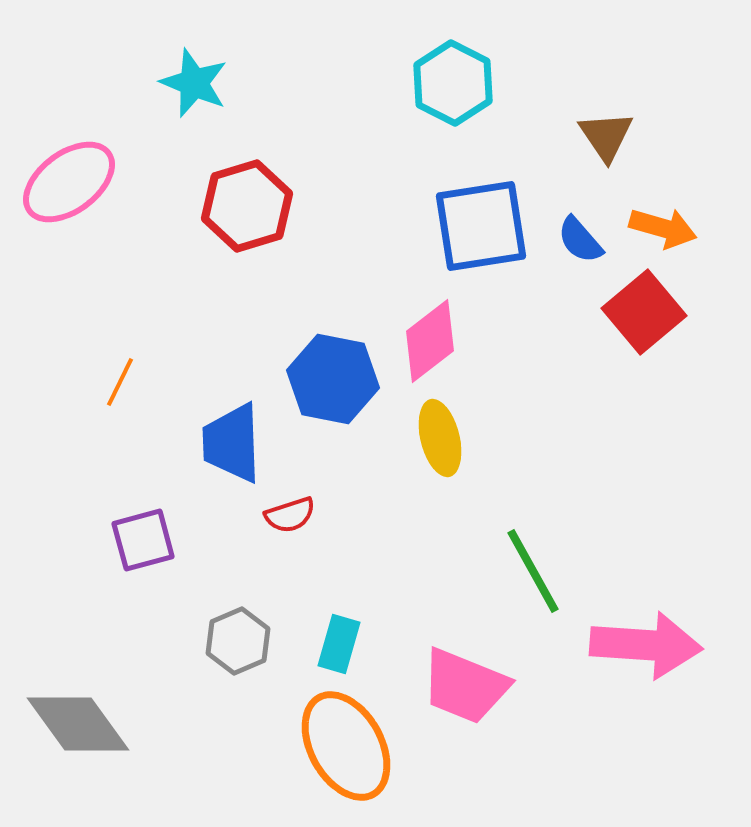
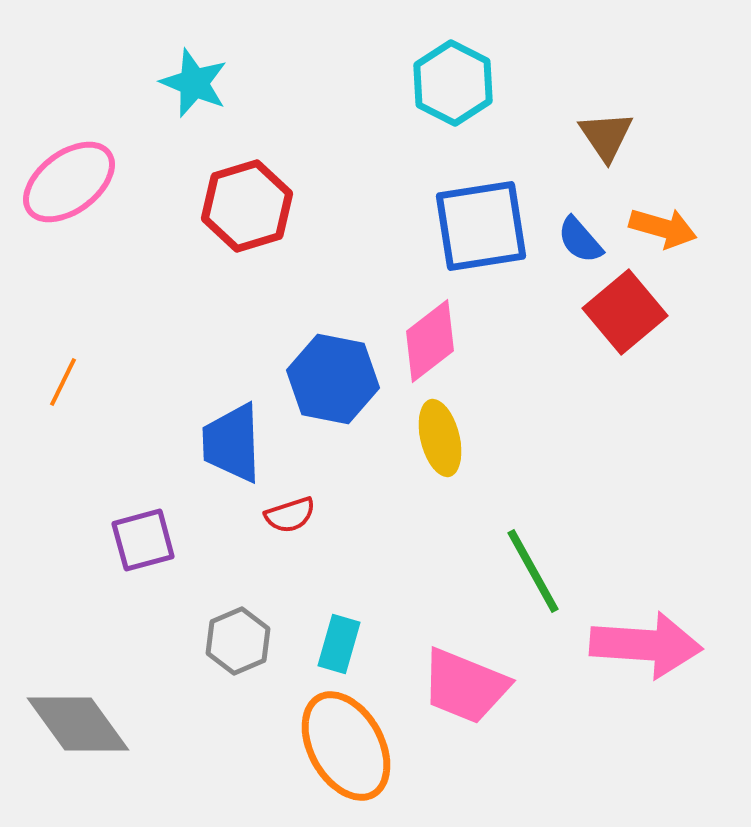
red square: moved 19 px left
orange line: moved 57 px left
